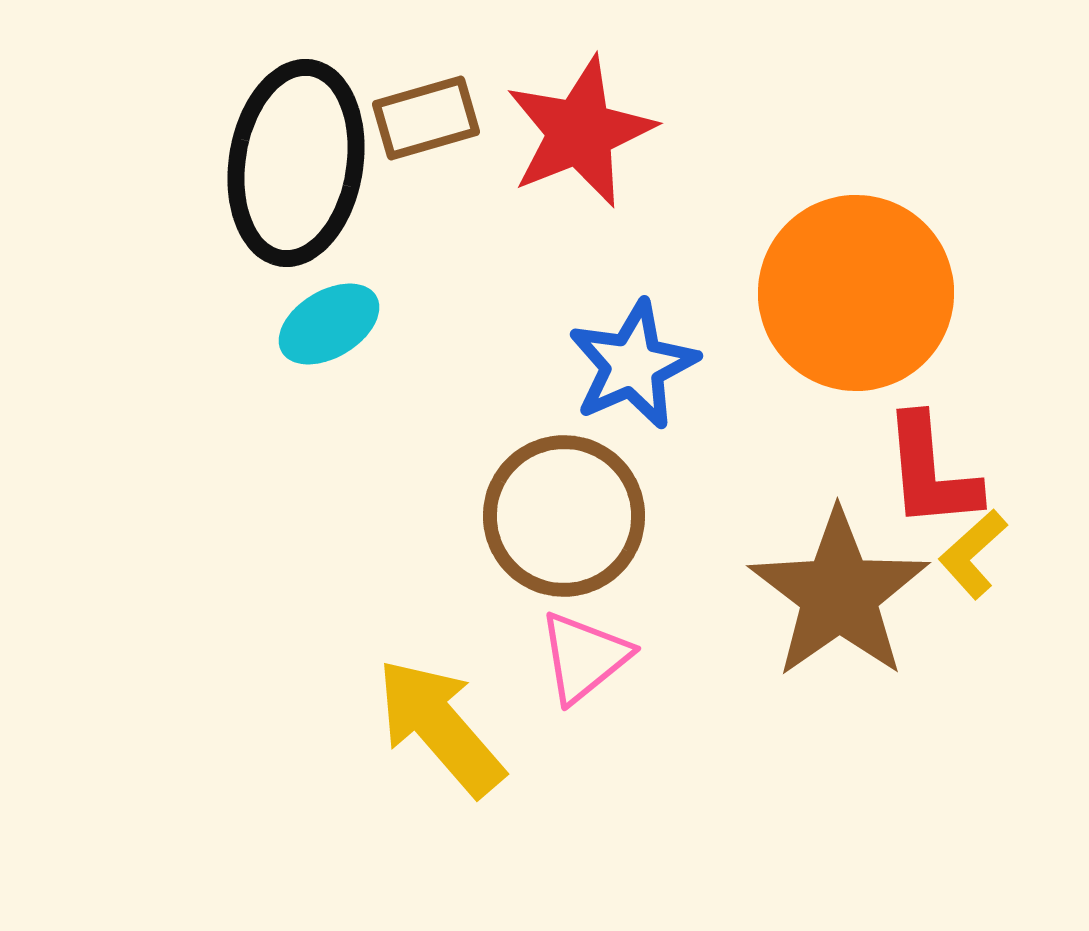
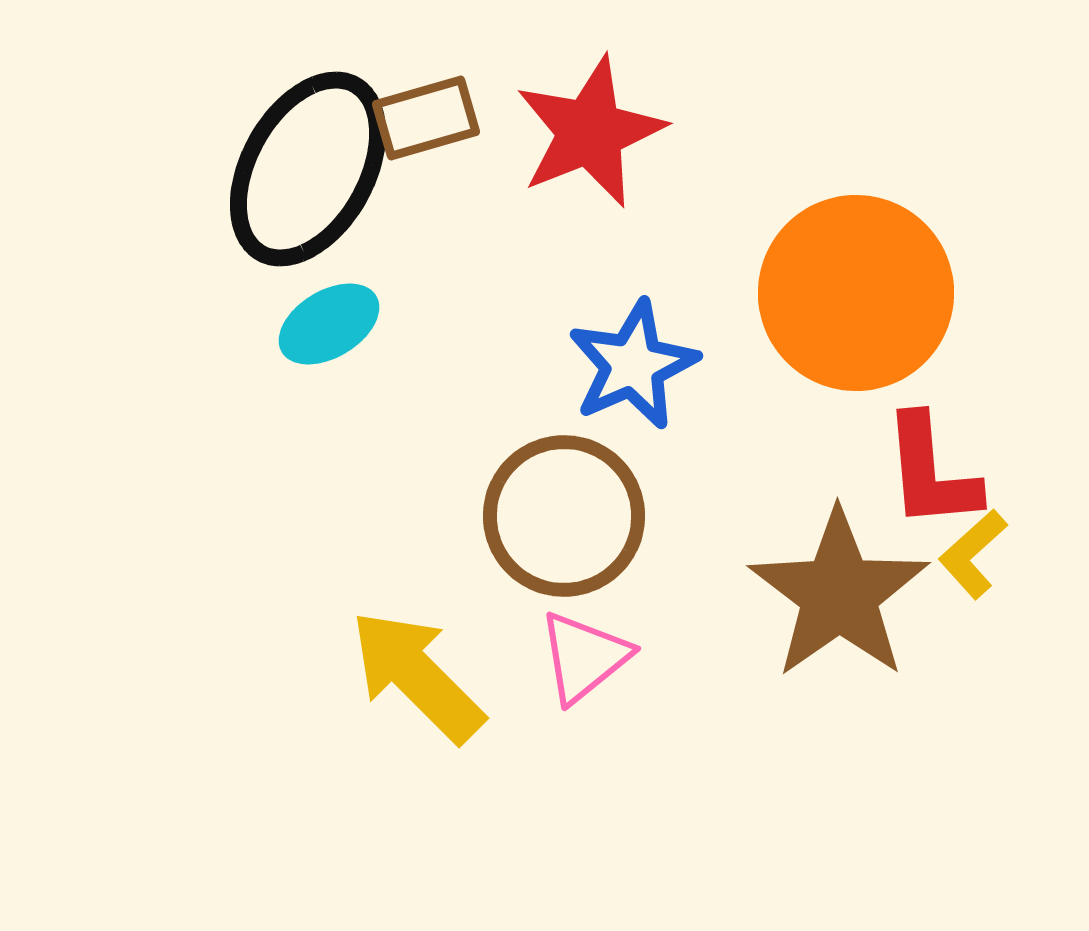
red star: moved 10 px right
black ellipse: moved 12 px right, 6 px down; rotated 20 degrees clockwise
yellow arrow: moved 23 px left, 51 px up; rotated 4 degrees counterclockwise
